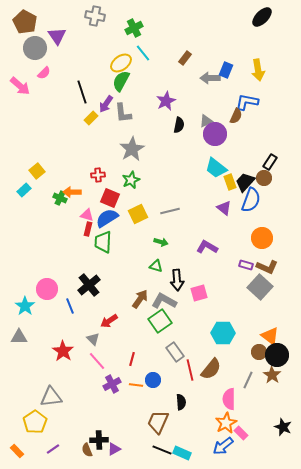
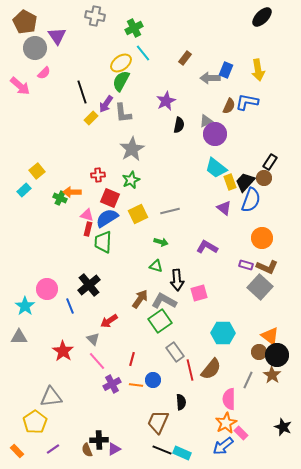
brown semicircle at (236, 116): moved 7 px left, 10 px up
